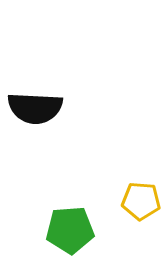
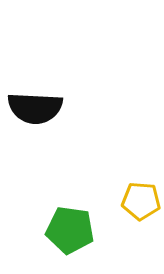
green pentagon: rotated 12 degrees clockwise
